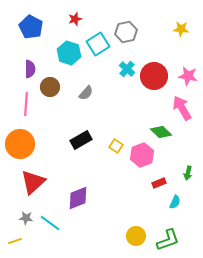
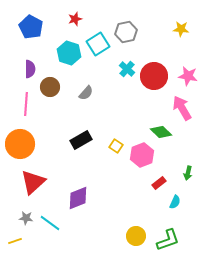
red rectangle: rotated 16 degrees counterclockwise
